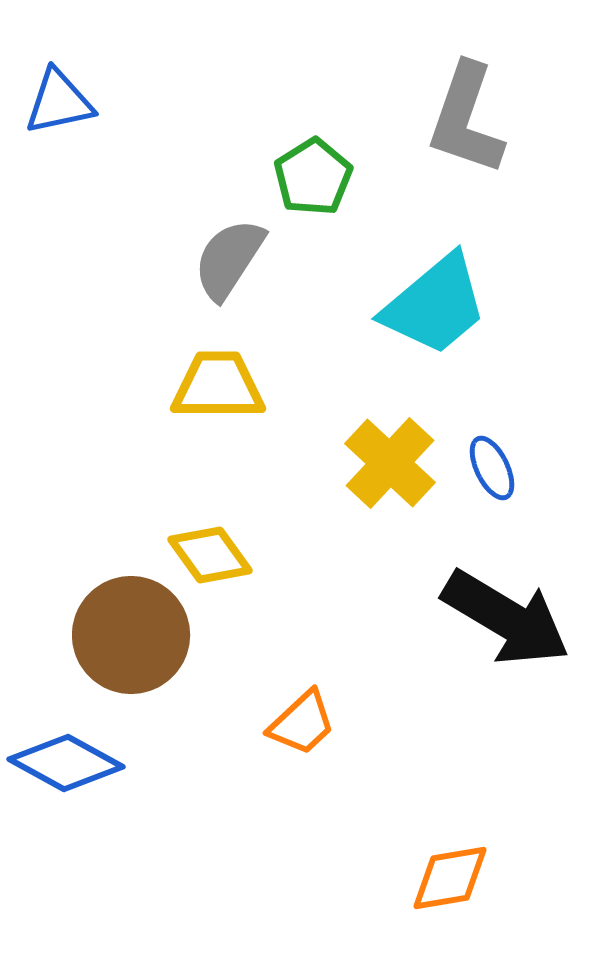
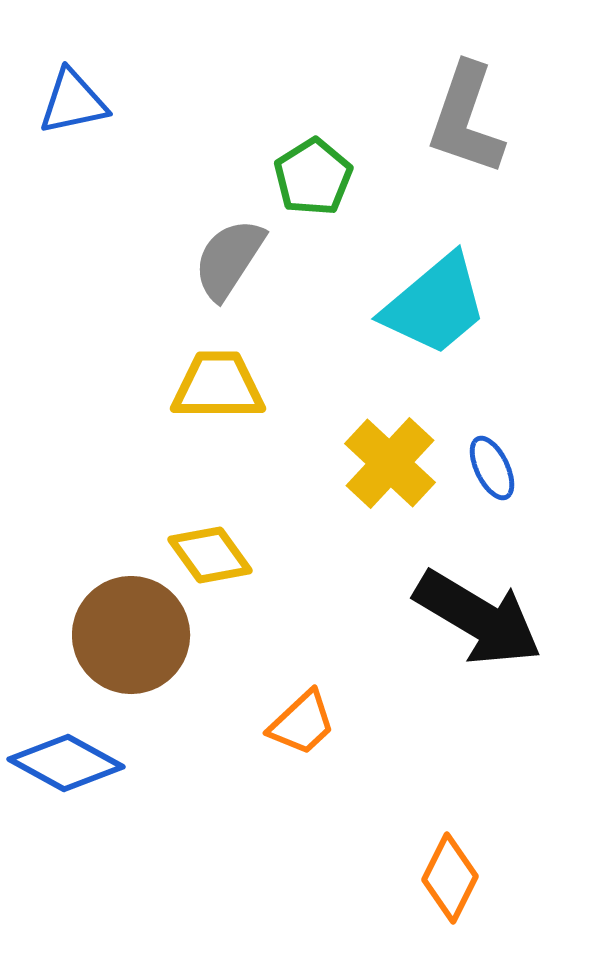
blue triangle: moved 14 px right
black arrow: moved 28 px left
orange diamond: rotated 54 degrees counterclockwise
